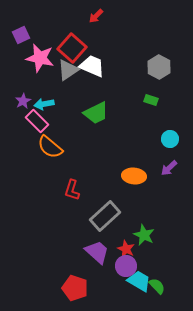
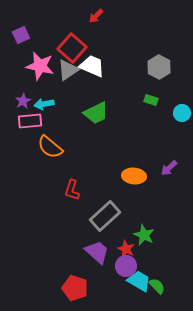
pink star: moved 8 px down
pink rectangle: moved 7 px left; rotated 50 degrees counterclockwise
cyan circle: moved 12 px right, 26 px up
